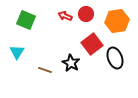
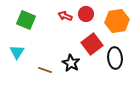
black ellipse: rotated 15 degrees clockwise
